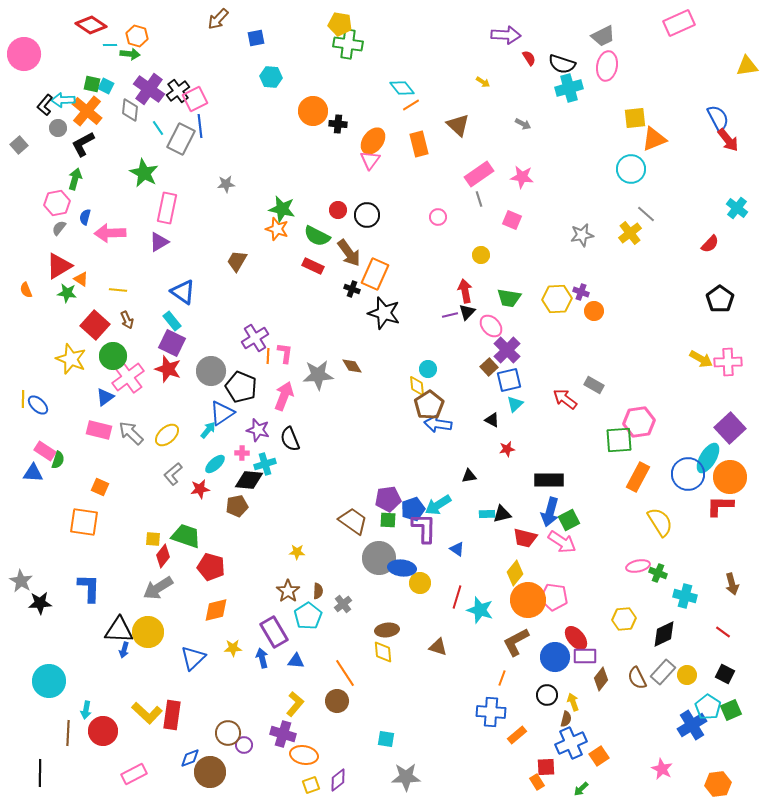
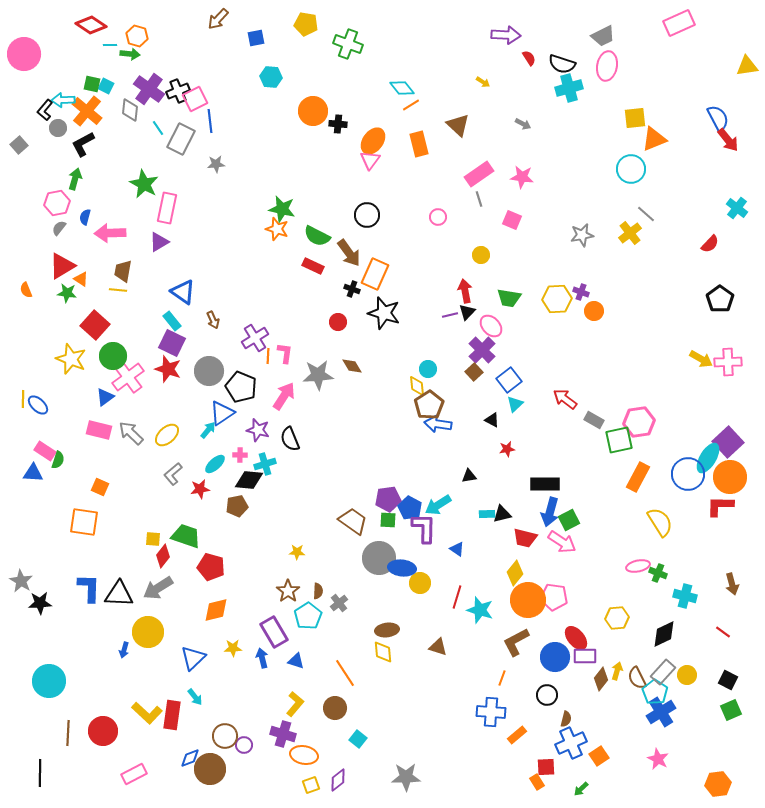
yellow pentagon at (340, 24): moved 34 px left
green cross at (348, 44): rotated 12 degrees clockwise
black cross at (178, 91): rotated 15 degrees clockwise
black L-shape at (45, 105): moved 5 px down
blue line at (200, 126): moved 10 px right, 5 px up
green star at (144, 173): moved 11 px down
gray star at (226, 184): moved 10 px left, 20 px up
red circle at (338, 210): moved 112 px down
brown trapezoid at (237, 261): moved 114 px left, 10 px down; rotated 20 degrees counterclockwise
red triangle at (59, 266): moved 3 px right
brown arrow at (127, 320): moved 86 px right
purple cross at (507, 350): moved 25 px left
brown square at (489, 367): moved 15 px left, 5 px down
gray circle at (211, 371): moved 2 px left
blue square at (509, 380): rotated 25 degrees counterclockwise
gray rectangle at (594, 385): moved 35 px down
pink arrow at (284, 396): rotated 12 degrees clockwise
purple square at (730, 428): moved 2 px left, 14 px down
green square at (619, 440): rotated 8 degrees counterclockwise
pink cross at (242, 453): moved 2 px left, 2 px down
black rectangle at (549, 480): moved 4 px left, 4 px down
blue pentagon at (413, 509): moved 3 px left, 1 px up; rotated 25 degrees counterclockwise
gray cross at (343, 604): moved 4 px left, 1 px up
yellow hexagon at (624, 619): moved 7 px left, 1 px up
black triangle at (119, 630): moved 36 px up
blue triangle at (296, 661): rotated 12 degrees clockwise
black square at (725, 674): moved 3 px right, 6 px down
brown circle at (337, 701): moved 2 px left, 7 px down
yellow arrow at (573, 702): moved 44 px right, 31 px up; rotated 36 degrees clockwise
cyan pentagon at (708, 707): moved 53 px left, 15 px up
cyan arrow at (86, 710): moved 109 px right, 13 px up; rotated 48 degrees counterclockwise
blue cross at (692, 725): moved 31 px left, 13 px up
brown circle at (228, 733): moved 3 px left, 3 px down
cyan square at (386, 739): moved 28 px left; rotated 30 degrees clockwise
pink star at (662, 769): moved 4 px left, 10 px up
brown circle at (210, 772): moved 3 px up
